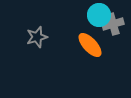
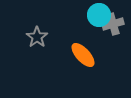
gray star: rotated 20 degrees counterclockwise
orange ellipse: moved 7 px left, 10 px down
